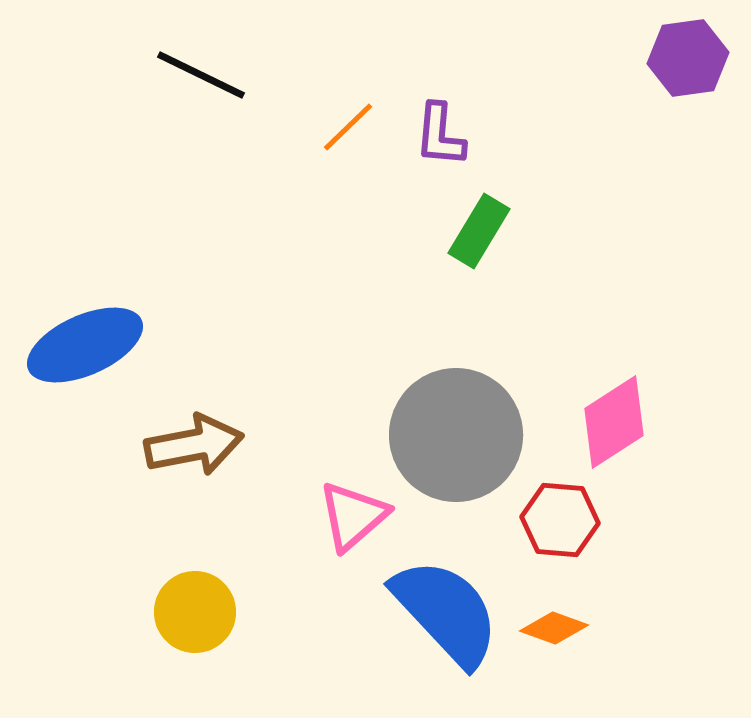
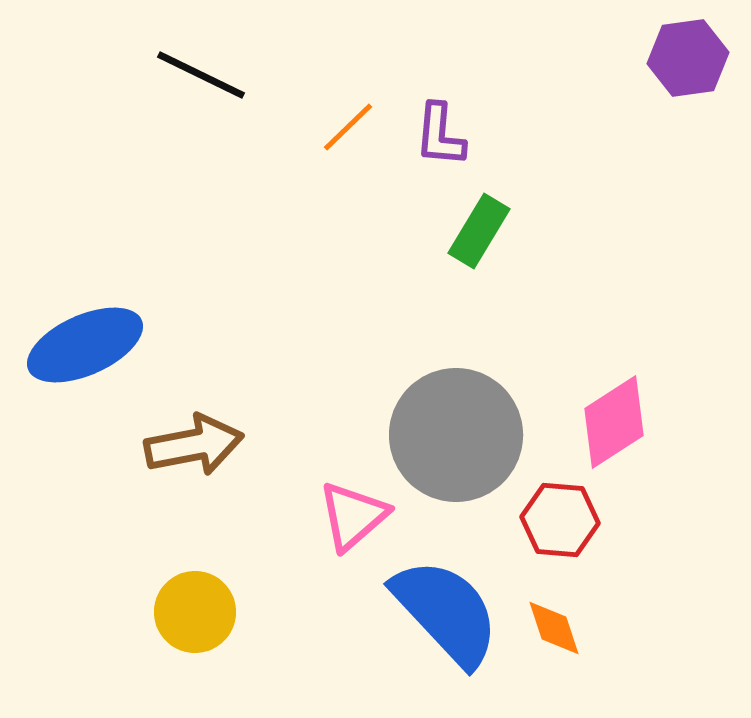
orange diamond: rotated 52 degrees clockwise
